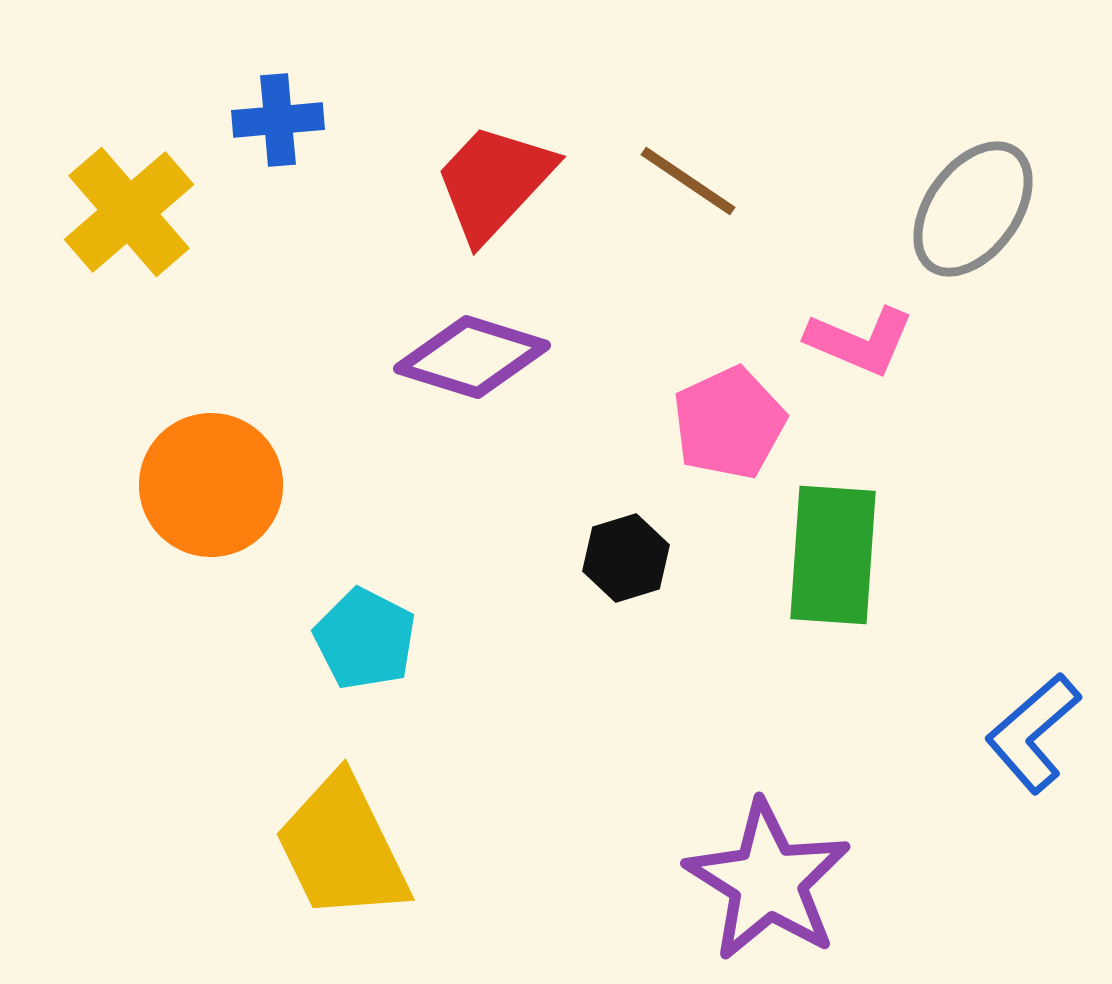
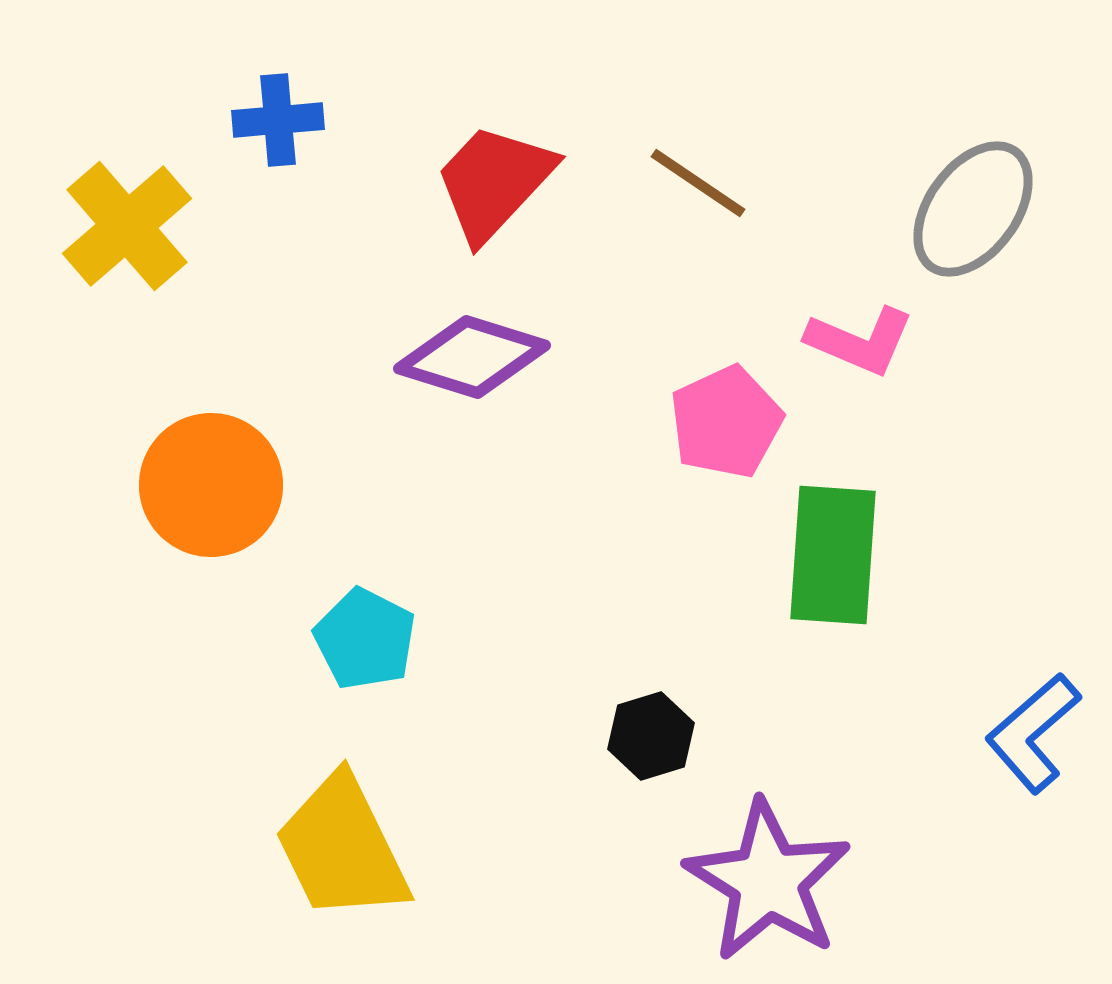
brown line: moved 10 px right, 2 px down
yellow cross: moved 2 px left, 14 px down
pink pentagon: moved 3 px left, 1 px up
black hexagon: moved 25 px right, 178 px down
